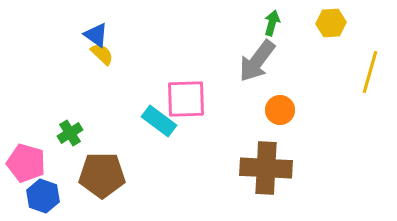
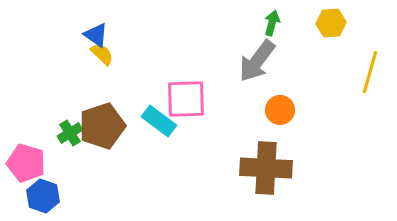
brown pentagon: moved 49 px up; rotated 18 degrees counterclockwise
